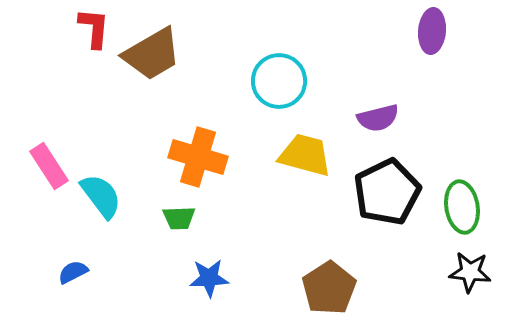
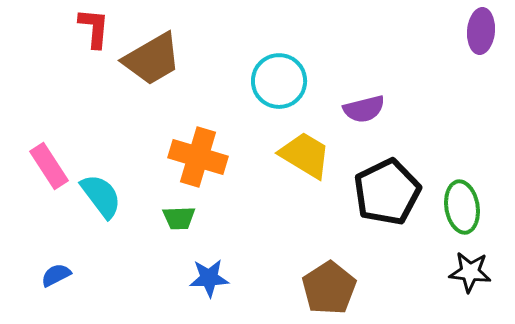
purple ellipse: moved 49 px right
brown trapezoid: moved 5 px down
purple semicircle: moved 14 px left, 9 px up
yellow trapezoid: rotated 16 degrees clockwise
blue semicircle: moved 17 px left, 3 px down
